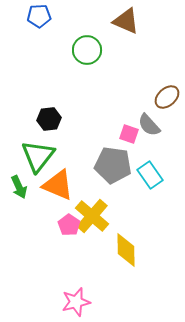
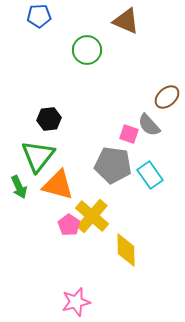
orange triangle: rotated 8 degrees counterclockwise
